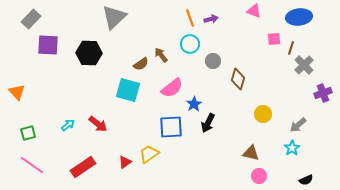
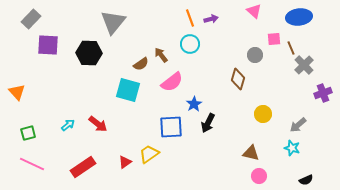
pink triangle: rotated 21 degrees clockwise
gray triangle: moved 1 px left, 5 px down; rotated 8 degrees counterclockwise
brown line: rotated 40 degrees counterclockwise
gray circle: moved 42 px right, 6 px up
pink semicircle: moved 6 px up
cyan star: rotated 21 degrees counterclockwise
pink line: moved 1 px up; rotated 10 degrees counterclockwise
